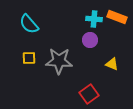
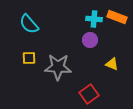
gray star: moved 1 px left, 6 px down
